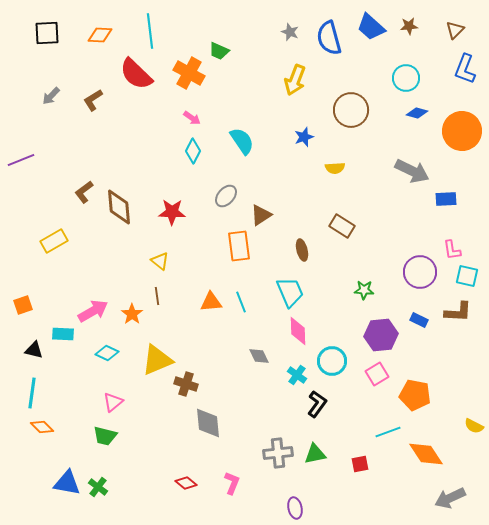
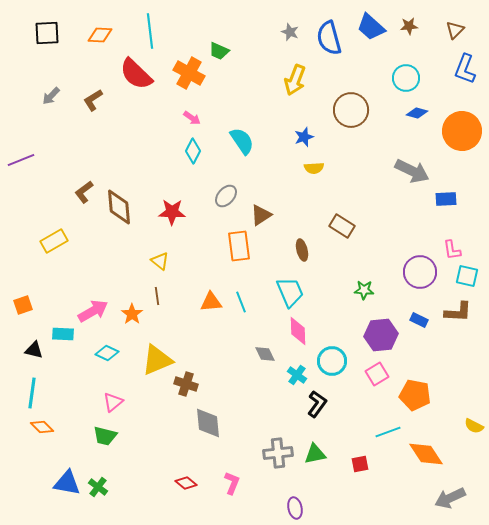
yellow semicircle at (335, 168): moved 21 px left
gray diamond at (259, 356): moved 6 px right, 2 px up
